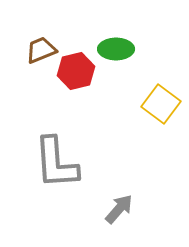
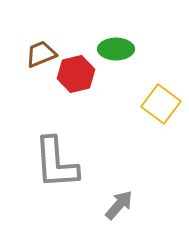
brown trapezoid: moved 4 px down
red hexagon: moved 3 px down
gray arrow: moved 4 px up
